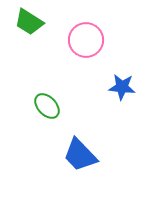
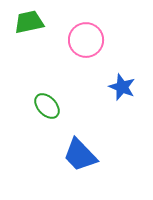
green trapezoid: rotated 136 degrees clockwise
blue star: rotated 16 degrees clockwise
